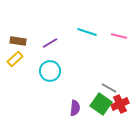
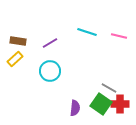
red cross: rotated 24 degrees clockwise
